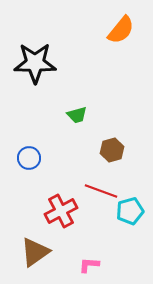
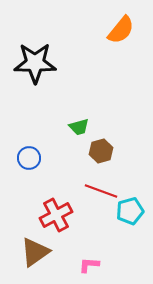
green trapezoid: moved 2 px right, 12 px down
brown hexagon: moved 11 px left, 1 px down
red cross: moved 5 px left, 4 px down
